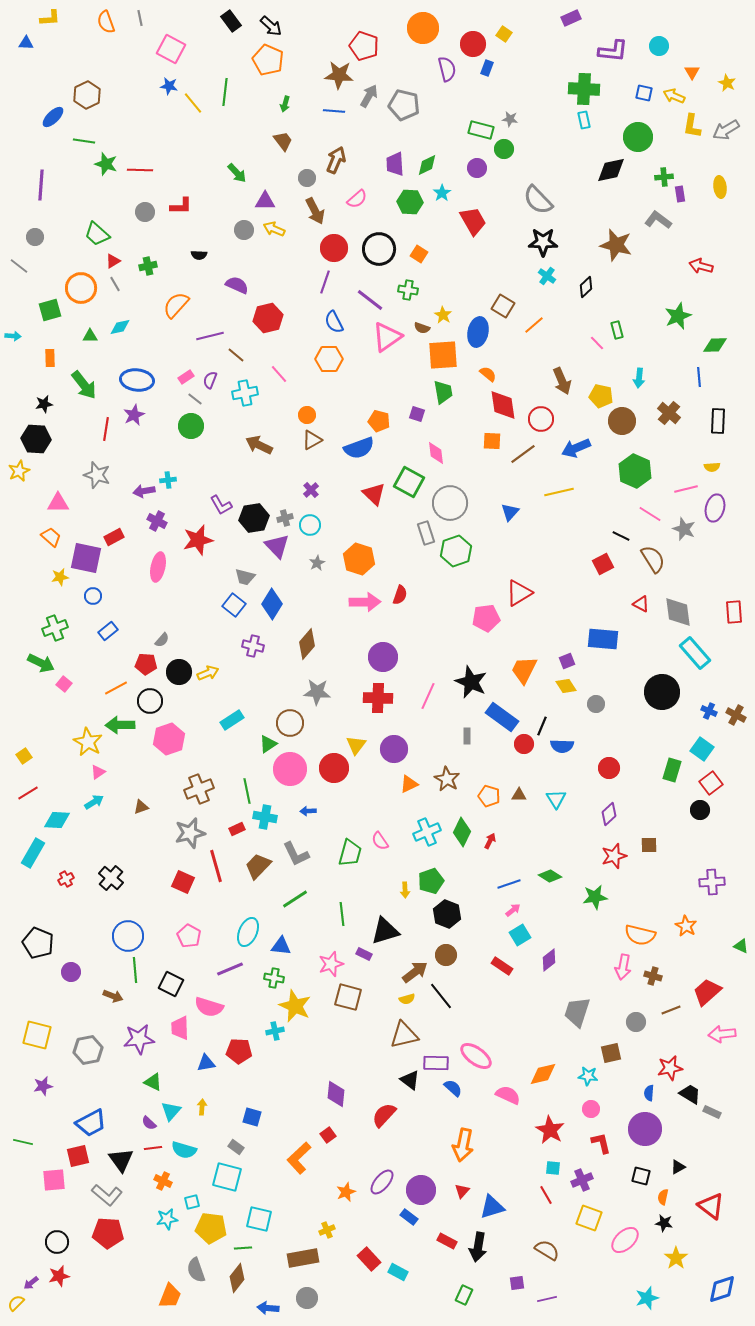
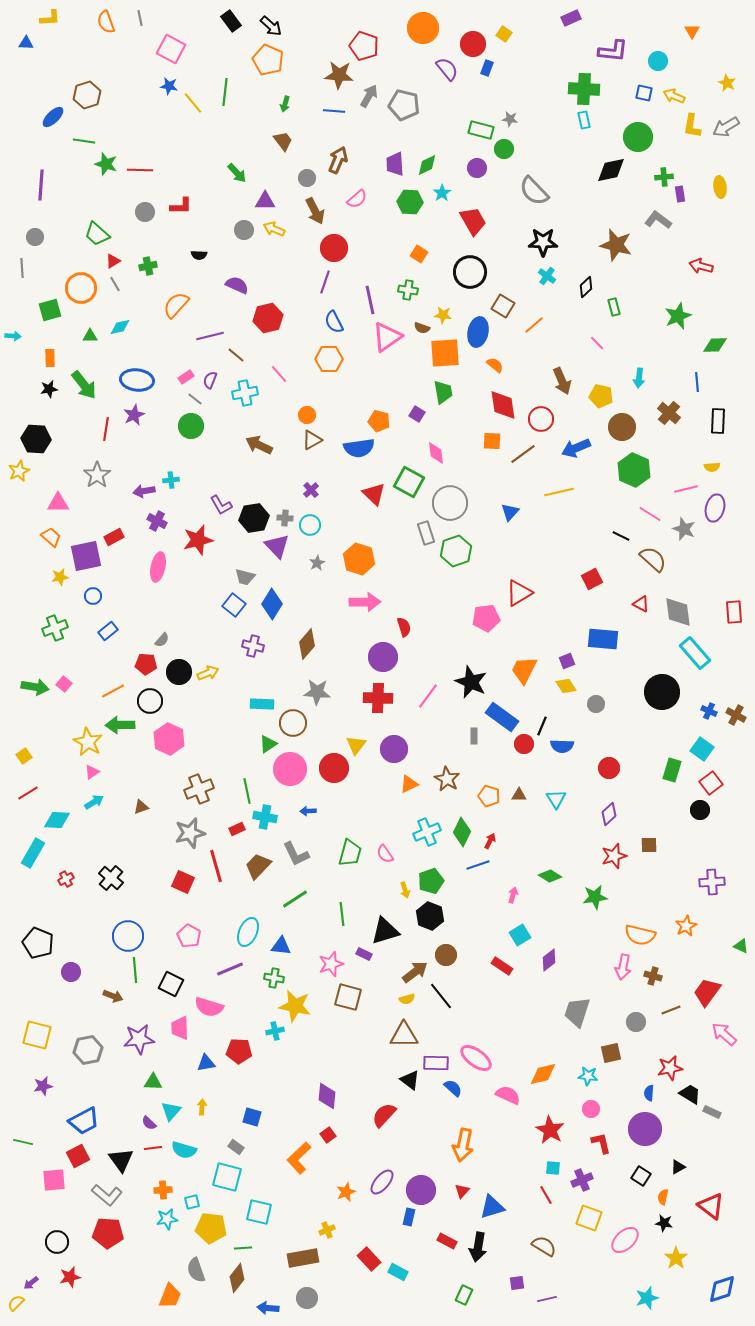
cyan circle at (659, 46): moved 1 px left, 15 px down
purple semicircle at (447, 69): rotated 25 degrees counterclockwise
orange triangle at (692, 72): moved 41 px up
brown hexagon at (87, 95): rotated 8 degrees clockwise
gray arrow at (726, 130): moved 3 px up
brown arrow at (336, 160): moved 2 px right
gray semicircle at (538, 200): moved 4 px left, 9 px up
black circle at (379, 249): moved 91 px right, 23 px down
gray line at (19, 266): moved 3 px right, 2 px down; rotated 48 degrees clockwise
purple line at (370, 300): rotated 40 degrees clockwise
yellow star at (443, 315): rotated 24 degrees counterclockwise
green rectangle at (617, 330): moved 3 px left, 23 px up
orange square at (443, 355): moved 2 px right, 2 px up
orange semicircle at (488, 374): moved 7 px right, 9 px up
blue line at (699, 377): moved 2 px left, 5 px down
black star at (44, 404): moved 5 px right, 15 px up
purple square at (417, 414): rotated 14 degrees clockwise
brown circle at (622, 421): moved 6 px down
blue semicircle at (359, 448): rotated 12 degrees clockwise
green hexagon at (635, 471): moved 1 px left, 1 px up
gray star at (97, 475): rotated 20 degrees clockwise
cyan cross at (168, 480): moved 3 px right
gray cross at (285, 518): rotated 21 degrees clockwise
purple square at (86, 558): moved 2 px up; rotated 24 degrees counterclockwise
brown semicircle at (653, 559): rotated 16 degrees counterclockwise
red square at (603, 564): moved 11 px left, 15 px down
red semicircle at (400, 595): moved 4 px right, 32 px down; rotated 36 degrees counterclockwise
green arrow at (41, 663): moved 6 px left, 24 px down; rotated 16 degrees counterclockwise
orange line at (116, 688): moved 3 px left, 3 px down
pink line at (428, 696): rotated 12 degrees clockwise
cyan rectangle at (232, 720): moved 30 px right, 16 px up; rotated 35 degrees clockwise
brown circle at (290, 723): moved 3 px right
gray rectangle at (467, 736): moved 7 px right
pink hexagon at (169, 739): rotated 16 degrees counterclockwise
pink triangle at (98, 772): moved 6 px left
pink semicircle at (380, 841): moved 5 px right, 13 px down
blue line at (509, 884): moved 31 px left, 19 px up
yellow arrow at (405, 890): rotated 14 degrees counterclockwise
pink arrow at (513, 910): moved 15 px up; rotated 35 degrees counterclockwise
black hexagon at (447, 914): moved 17 px left, 2 px down
orange star at (686, 926): rotated 15 degrees clockwise
red trapezoid at (707, 992): rotated 12 degrees counterclockwise
yellow star at (295, 1006): rotated 12 degrees counterclockwise
pink arrow at (722, 1034): moved 2 px right; rotated 48 degrees clockwise
brown triangle at (404, 1035): rotated 12 degrees clockwise
pink ellipse at (476, 1056): moved 2 px down
green triangle at (153, 1082): rotated 24 degrees counterclockwise
purple diamond at (336, 1094): moved 9 px left, 2 px down
blue trapezoid at (91, 1123): moved 7 px left, 2 px up
red square at (78, 1156): rotated 15 degrees counterclockwise
black square at (641, 1176): rotated 18 degrees clockwise
orange cross at (163, 1181): moved 9 px down; rotated 30 degrees counterclockwise
blue rectangle at (409, 1217): rotated 66 degrees clockwise
cyan square at (259, 1219): moved 7 px up
brown semicircle at (547, 1250): moved 3 px left, 4 px up
red star at (59, 1276): moved 11 px right, 1 px down
